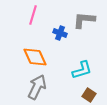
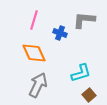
pink line: moved 1 px right, 5 px down
orange diamond: moved 1 px left, 4 px up
cyan L-shape: moved 1 px left, 3 px down
gray arrow: moved 1 px right, 2 px up
brown square: rotated 16 degrees clockwise
